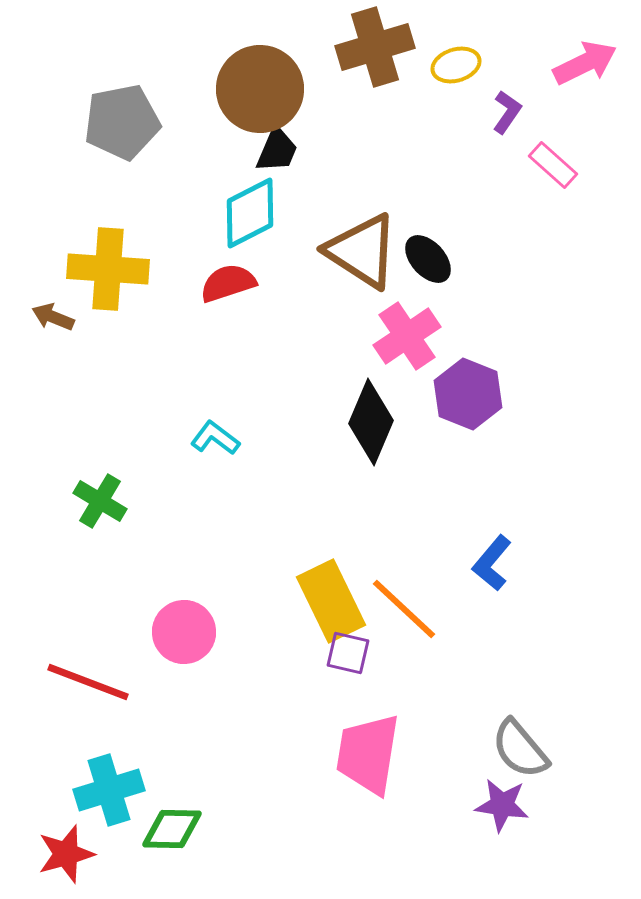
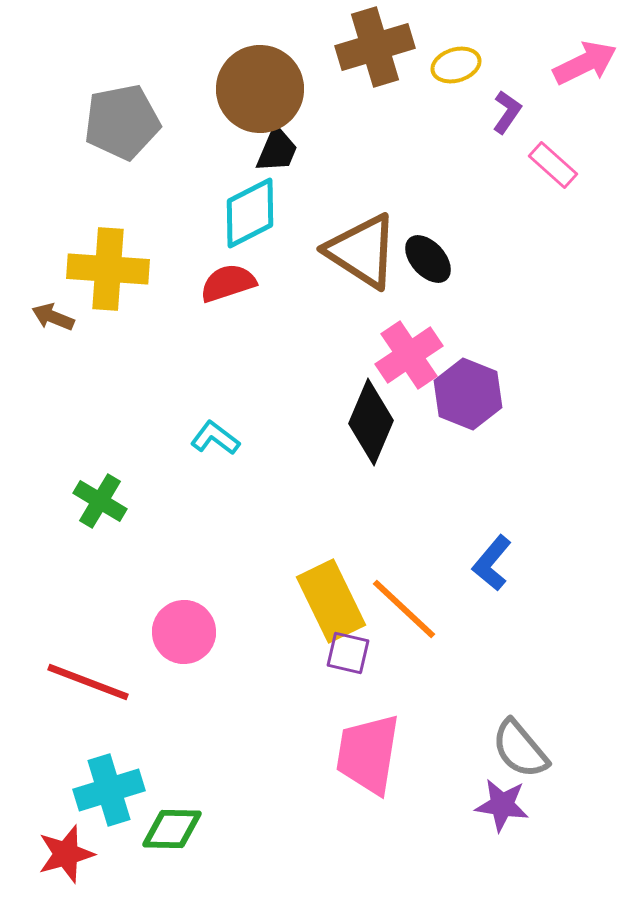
pink cross: moved 2 px right, 19 px down
